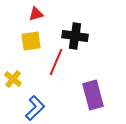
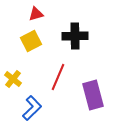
black cross: rotated 10 degrees counterclockwise
yellow square: rotated 20 degrees counterclockwise
red line: moved 2 px right, 15 px down
blue L-shape: moved 3 px left
